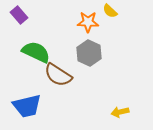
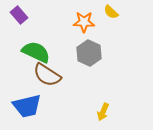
yellow semicircle: moved 1 px right, 1 px down
orange star: moved 4 px left
brown semicircle: moved 11 px left
yellow arrow: moved 17 px left; rotated 54 degrees counterclockwise
